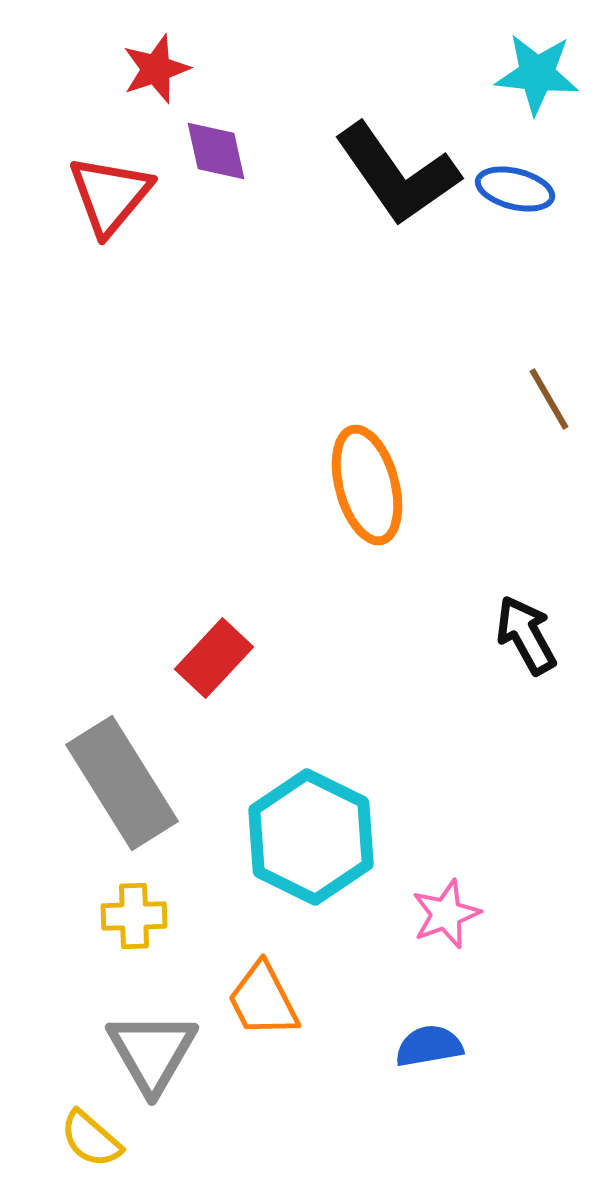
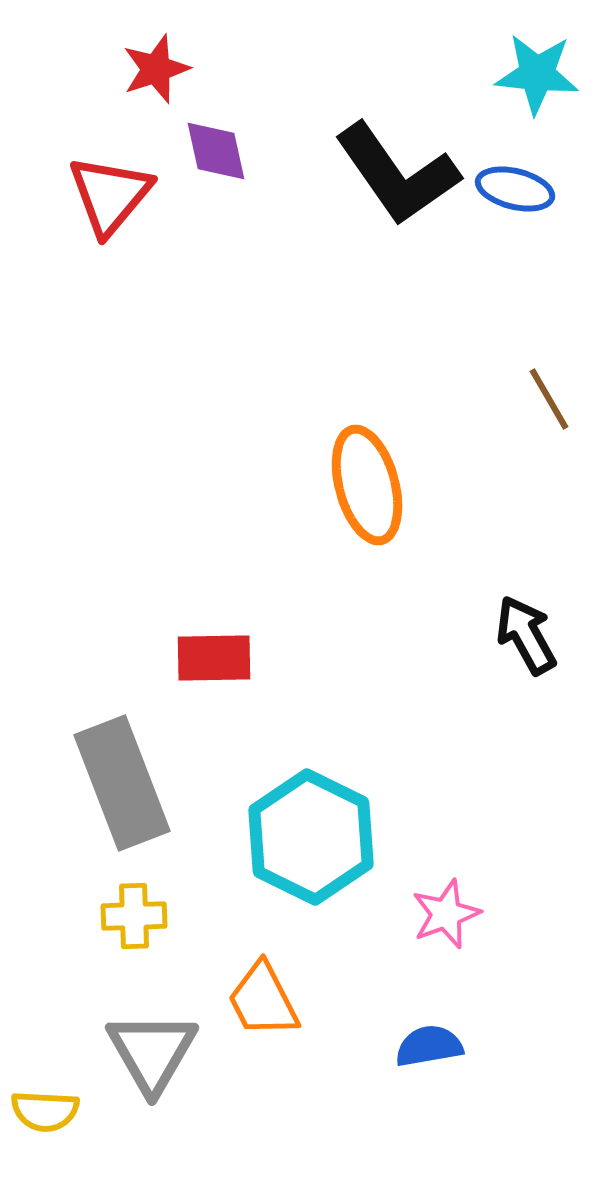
red rectangle: rotated 46 degrees clockwise
gray rectangle: rotated 11 degrees clockwise
yellow semicircle: moved 46 px left, 28 px up; rotated 38 degrees counterclockwise
